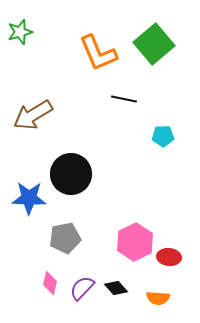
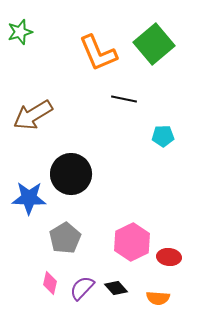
gray pentagon: rotated 20 degrees counterclockwise
pink hexagon: moved 3 px left
